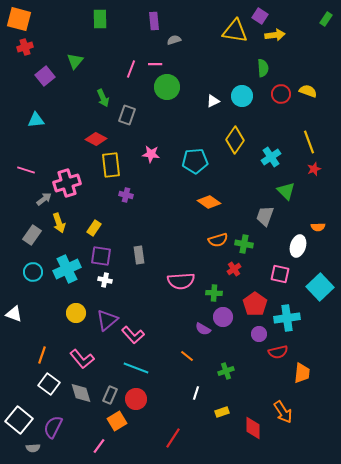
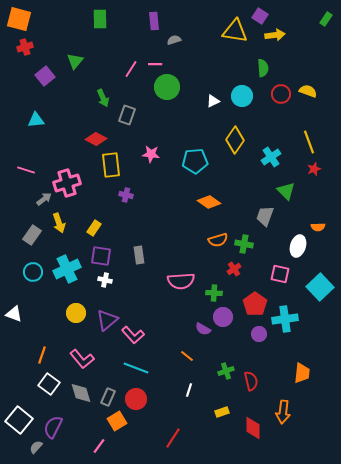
pink line at (131, 69): rotated 12 degrees clockwise
cyan cross at (287, 318): moved 2 px left, 1 px down
red semicircle at (278, 352): moved 27 px left, 29 px down; rotated 90 degrees counterclockwise
white line at (196, 393): moved 7 px left, 3 px up
gray rectangle at (110, 395): moved 2 px left, 2 px down
orange arrow at (283, 412): rotated 40 degrees clockwise
gray semicircle at (33, 448): moved 3 px right, 1 px up; rotated 136 degrees clockwise
